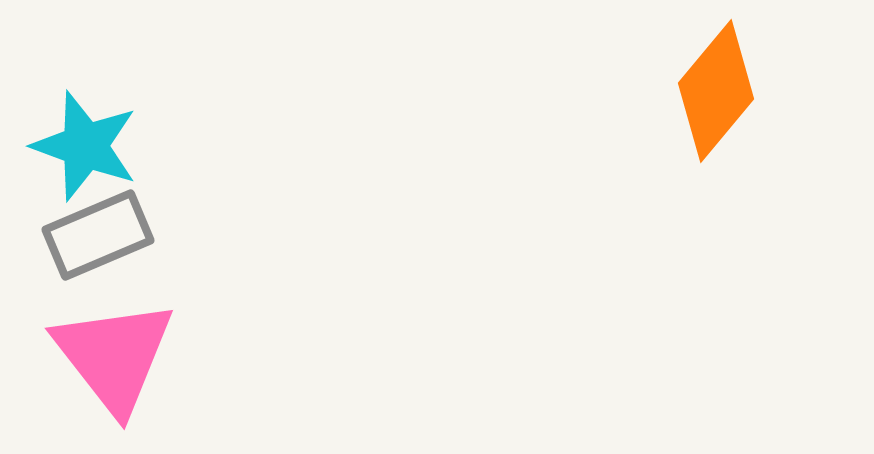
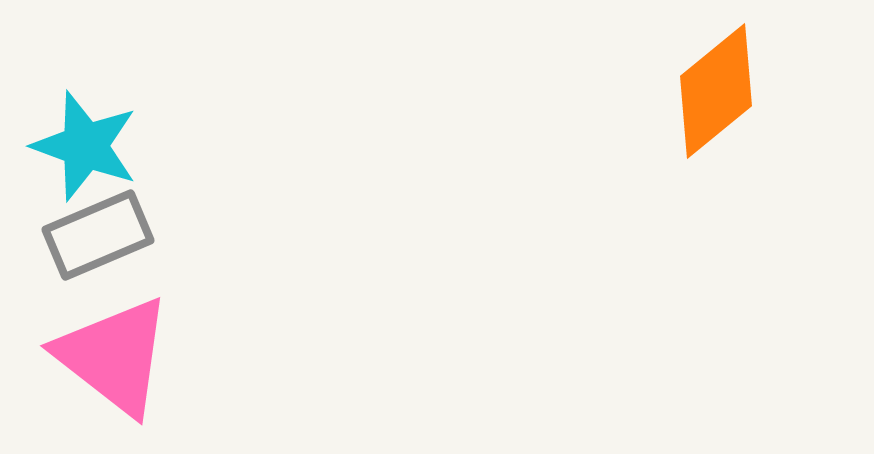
orange diamond: rotated 11 degrees clockwise
pink triangle: rotated 14 degrees counterclockwise
